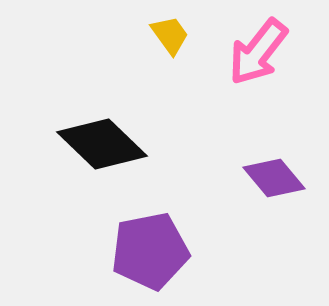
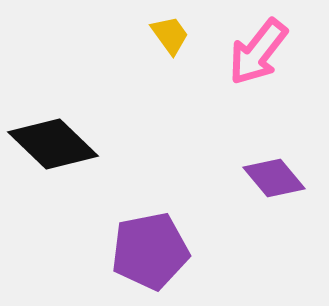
black diamond: moved 49 px left
